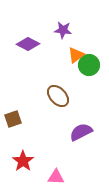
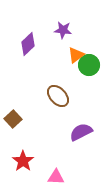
purple diamond: rotated 70 degrees counterclockwise
brown square: rotated 24 degrees counterclockwise
